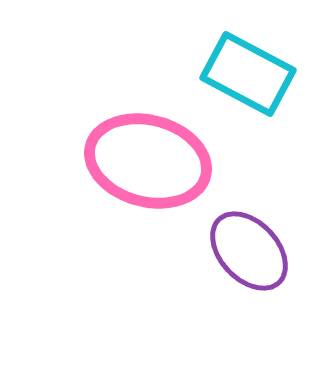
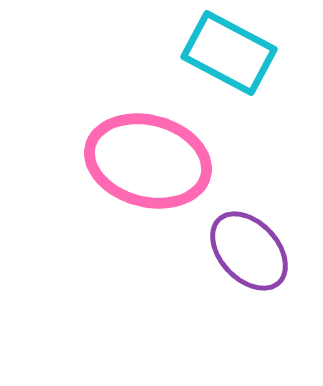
cyan rectangle: moved 19 px left, 21 px up
